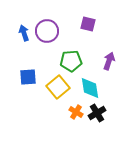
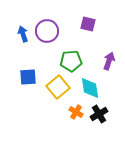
blue arrow: moved 1 px left, 1 px down
black cross: moved 2 px right, 1 px down
